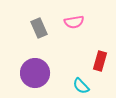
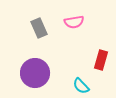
red rectangle: moved 1 px right, 1 px up
